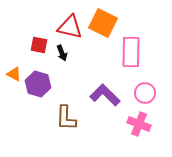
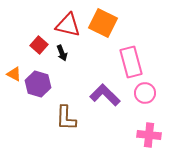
red triangle: moved 2 px left, 2 px up
red square: rotated 30 degrees clockwise
pink rectangle: moved 10 px down; rotated 16 degrees counterclockwise
pink cross: moved 10 px right, 11 px down; rotated 15 degrees counterclockwise
